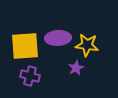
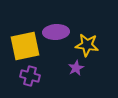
purple ellipse: moved 2 px left, 6 px up
yellow square: rotated 8 degrees counterclockwise
